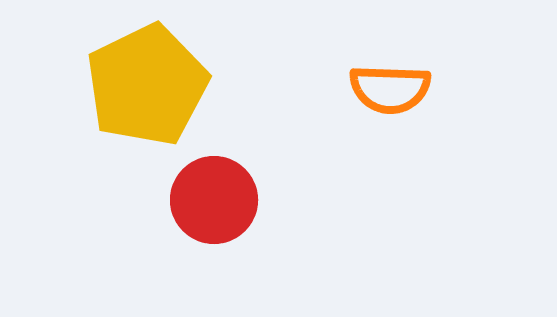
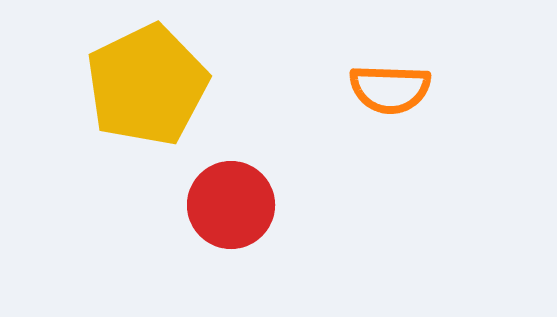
red circle: moved 17 px right, 5 px down
